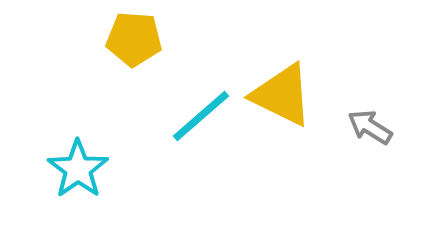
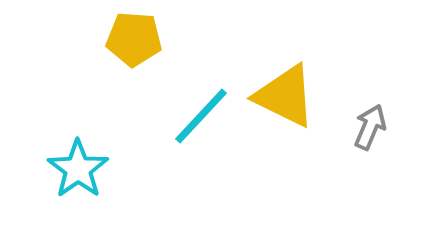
yellow triangle: moved 3 px right, 1 px down
cyan line: rotated 6 degrees counterclockwise
gray arrow: rotated 81 degrees clockwise
